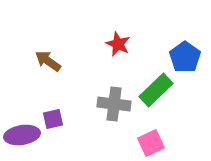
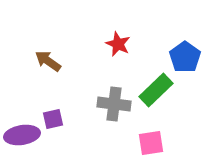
pink square: rotated 16 degrees clockwise
